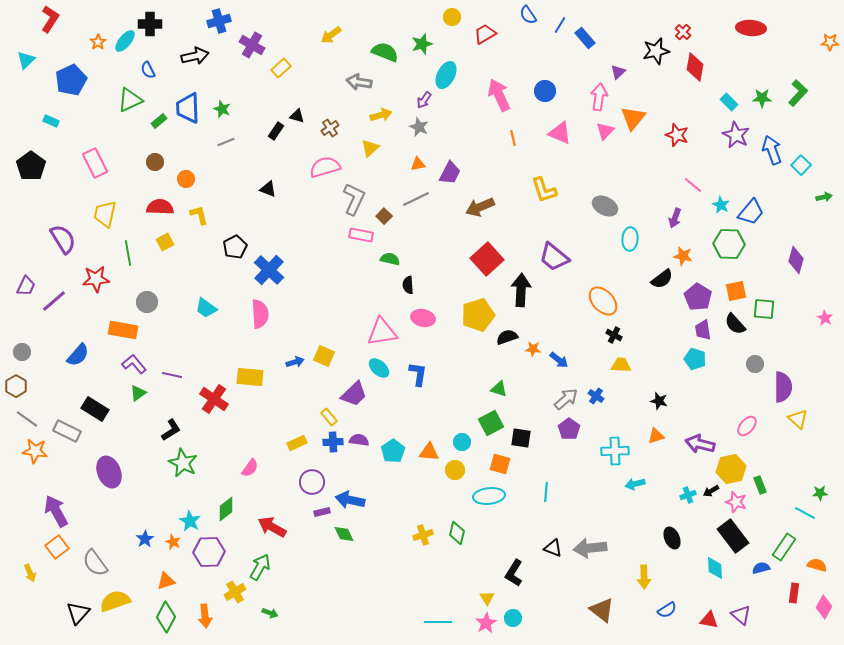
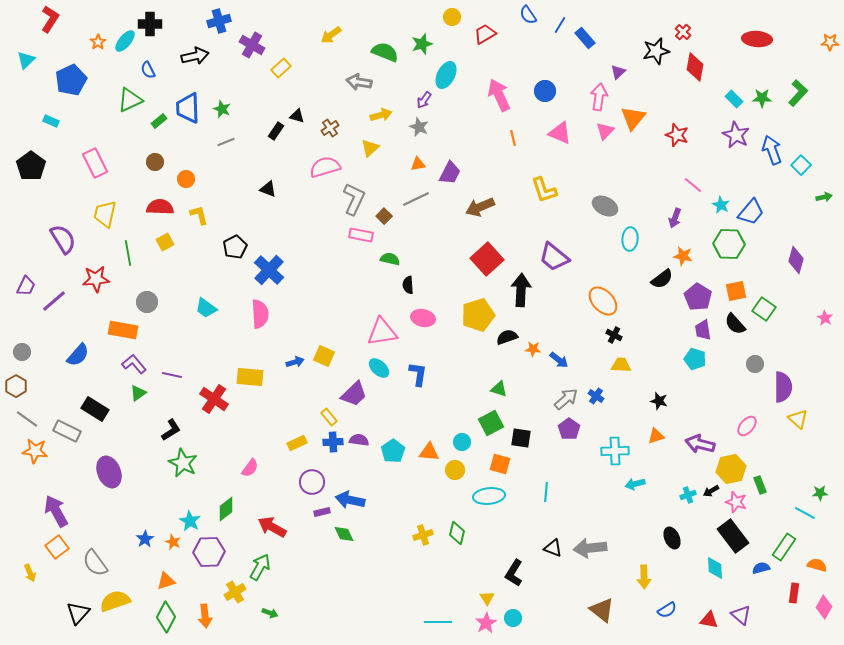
red ellipse at (751, 28): moved 6 px right, 11 px down
cyan rectangle at (729, 102): moved 5 px right, 3 px up
green square at (764, 309): rotated 30 degrees clockwise
